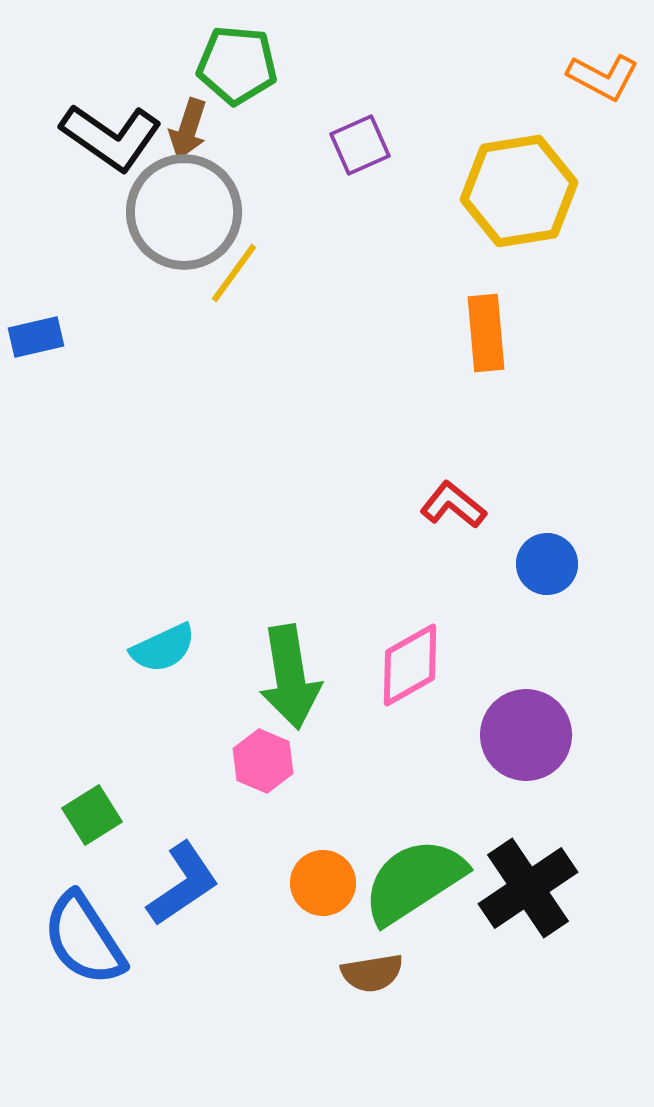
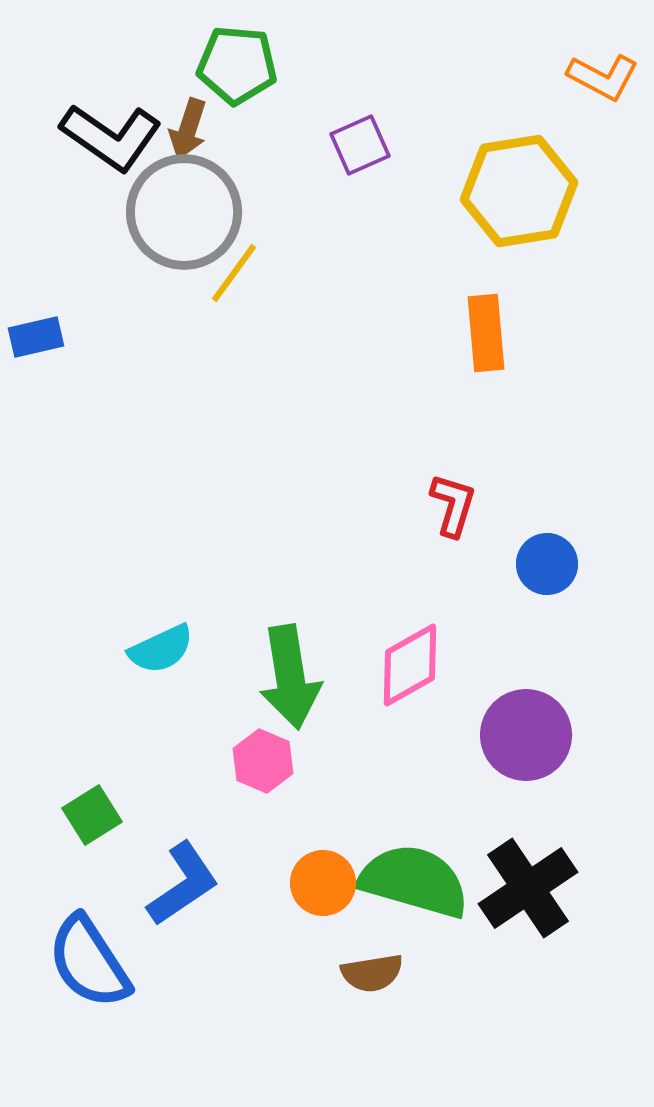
red L-shape: rotated 68 degrees clockwise
cyan semicircle: moved 2 px left, 1 px down
green semicircle: rotated 49 degrees clockwise
blue semicircle: moved 5 px right, 23 px down
